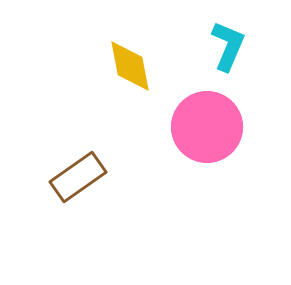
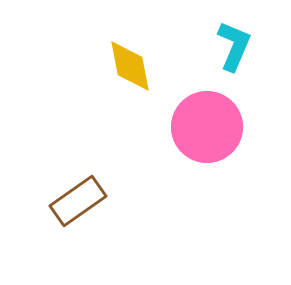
cyan L-shape: moved 6 px right
brown rectangle: moved 24 px down
